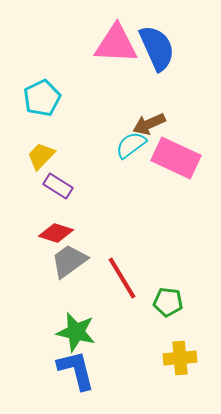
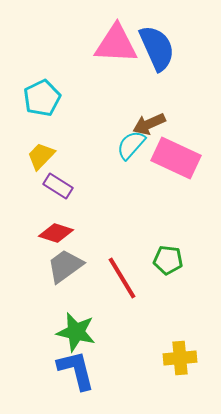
cyan semicircle: rotated 12 degrees counterclockwise
gray trapezoid: moved 4 px left, 5 px down
green pentagon: moved 42 px up
